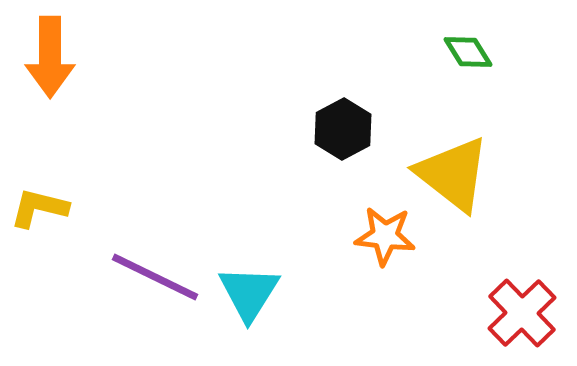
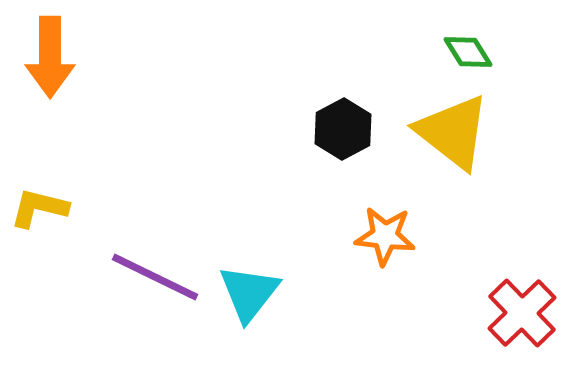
yellow triangle: moved 42 px up
cyan triangle: rotated 6 degrees clockwise
